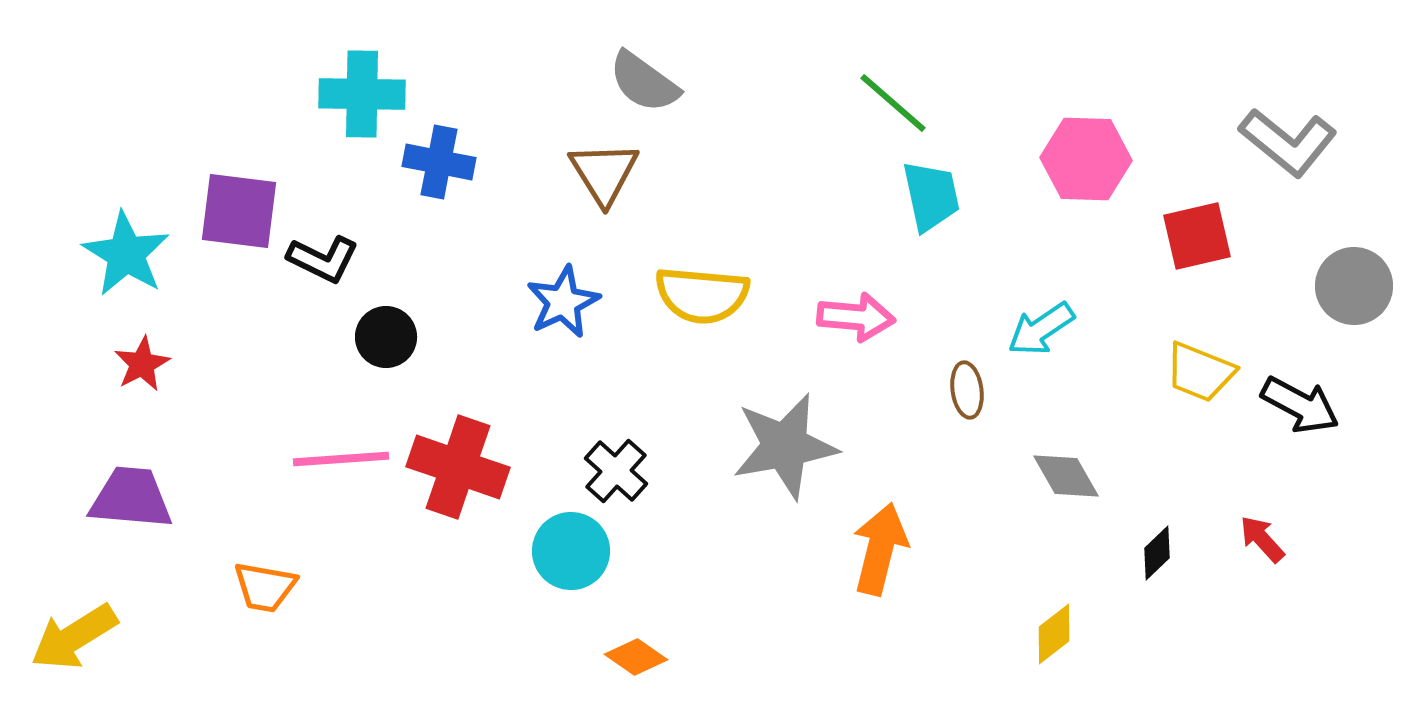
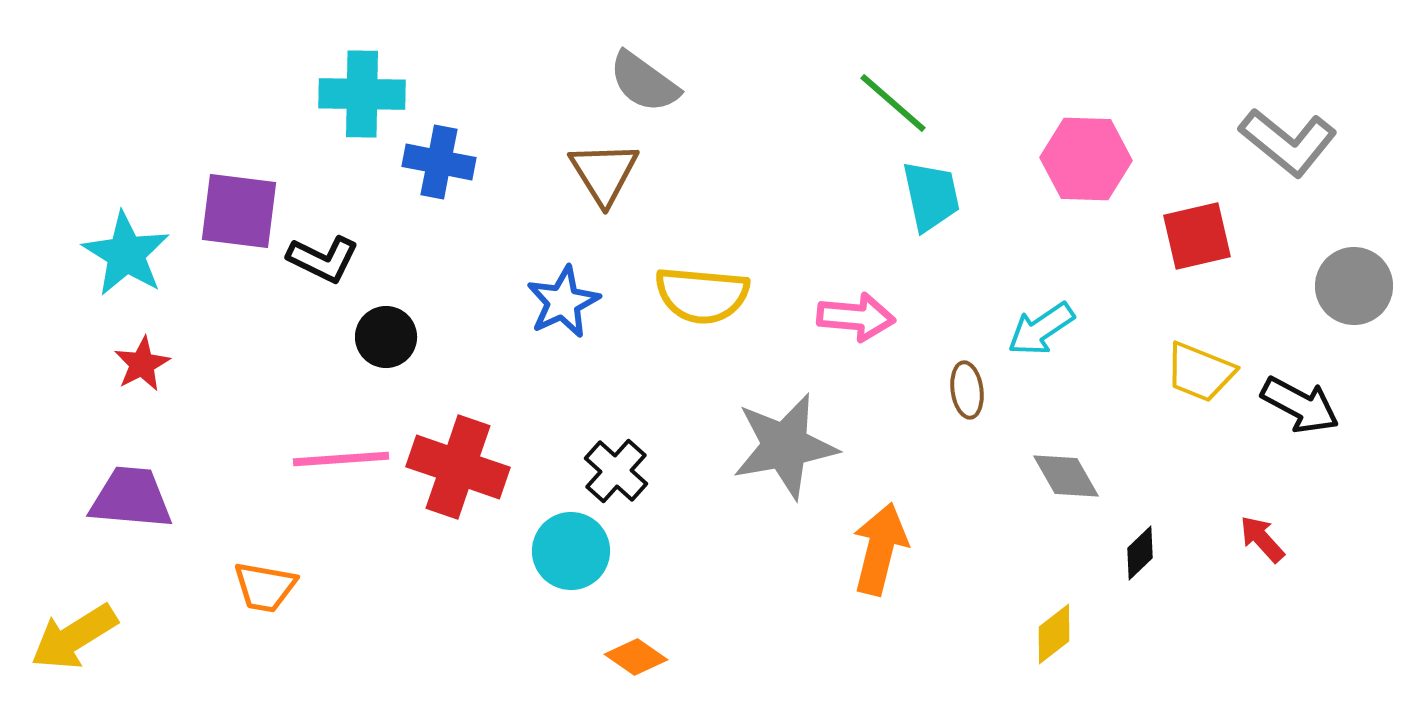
black diamond: moved 17 px left
